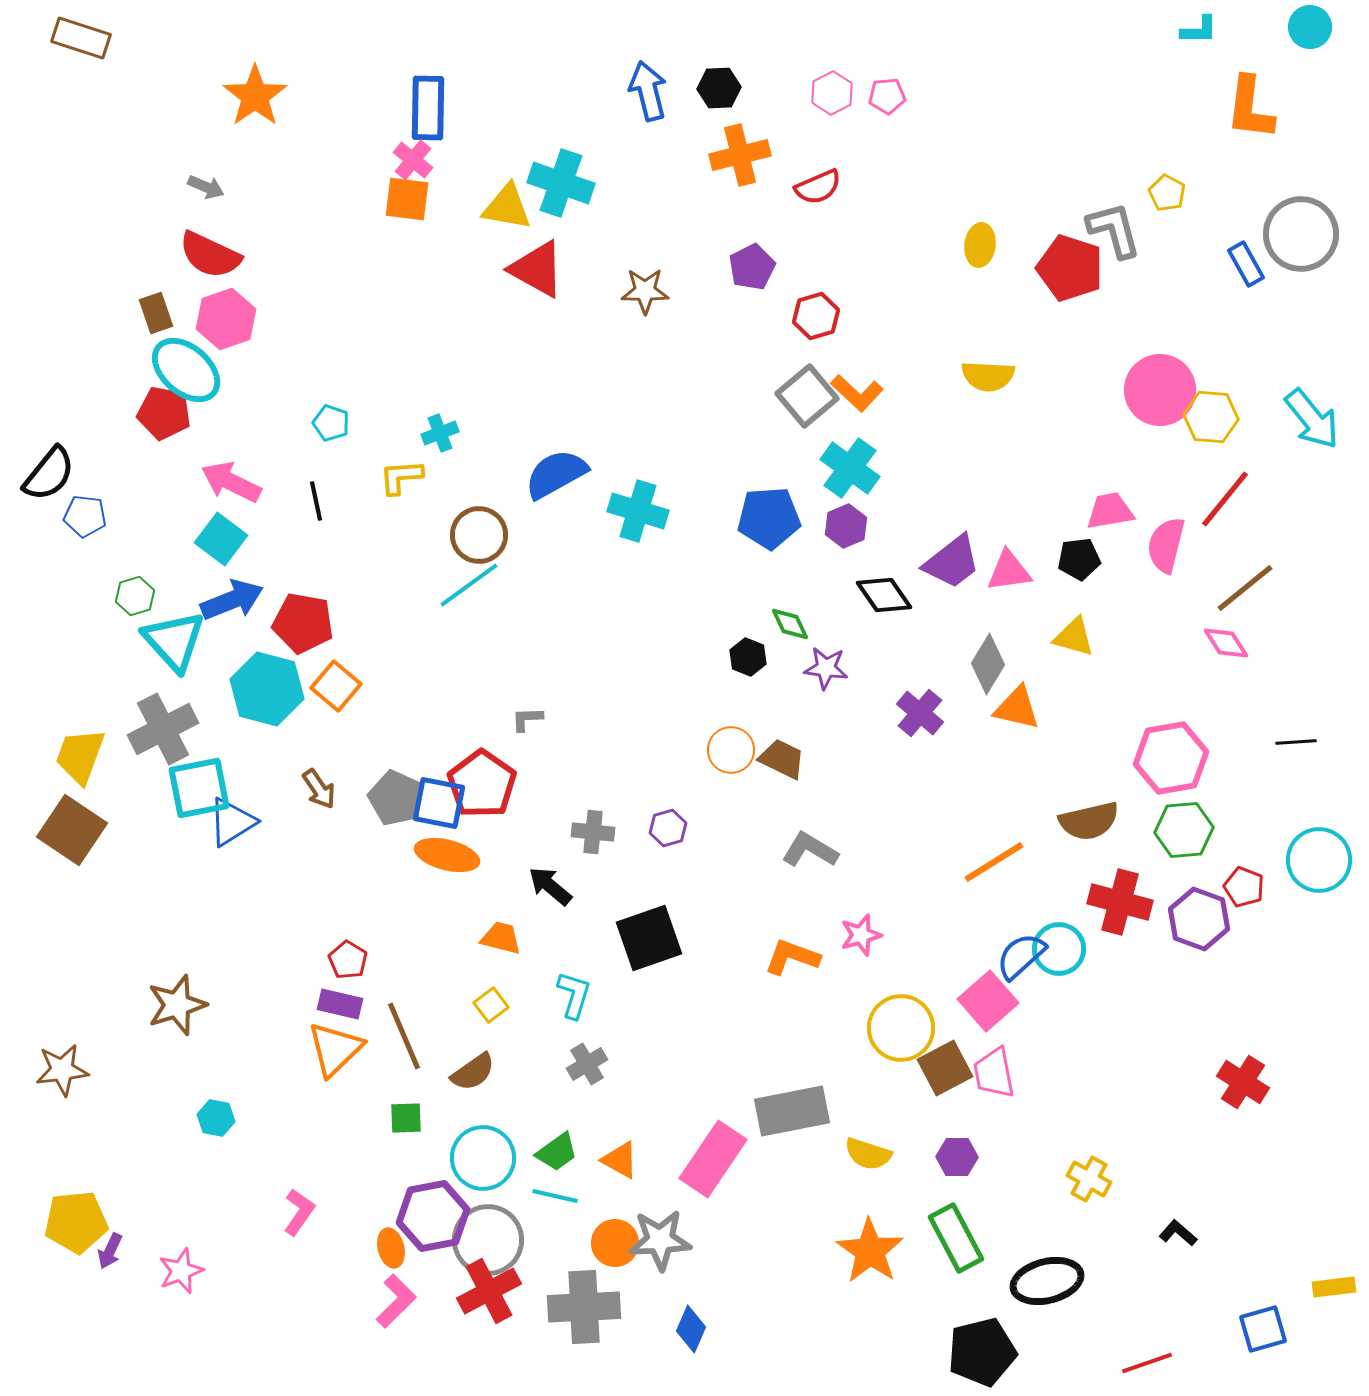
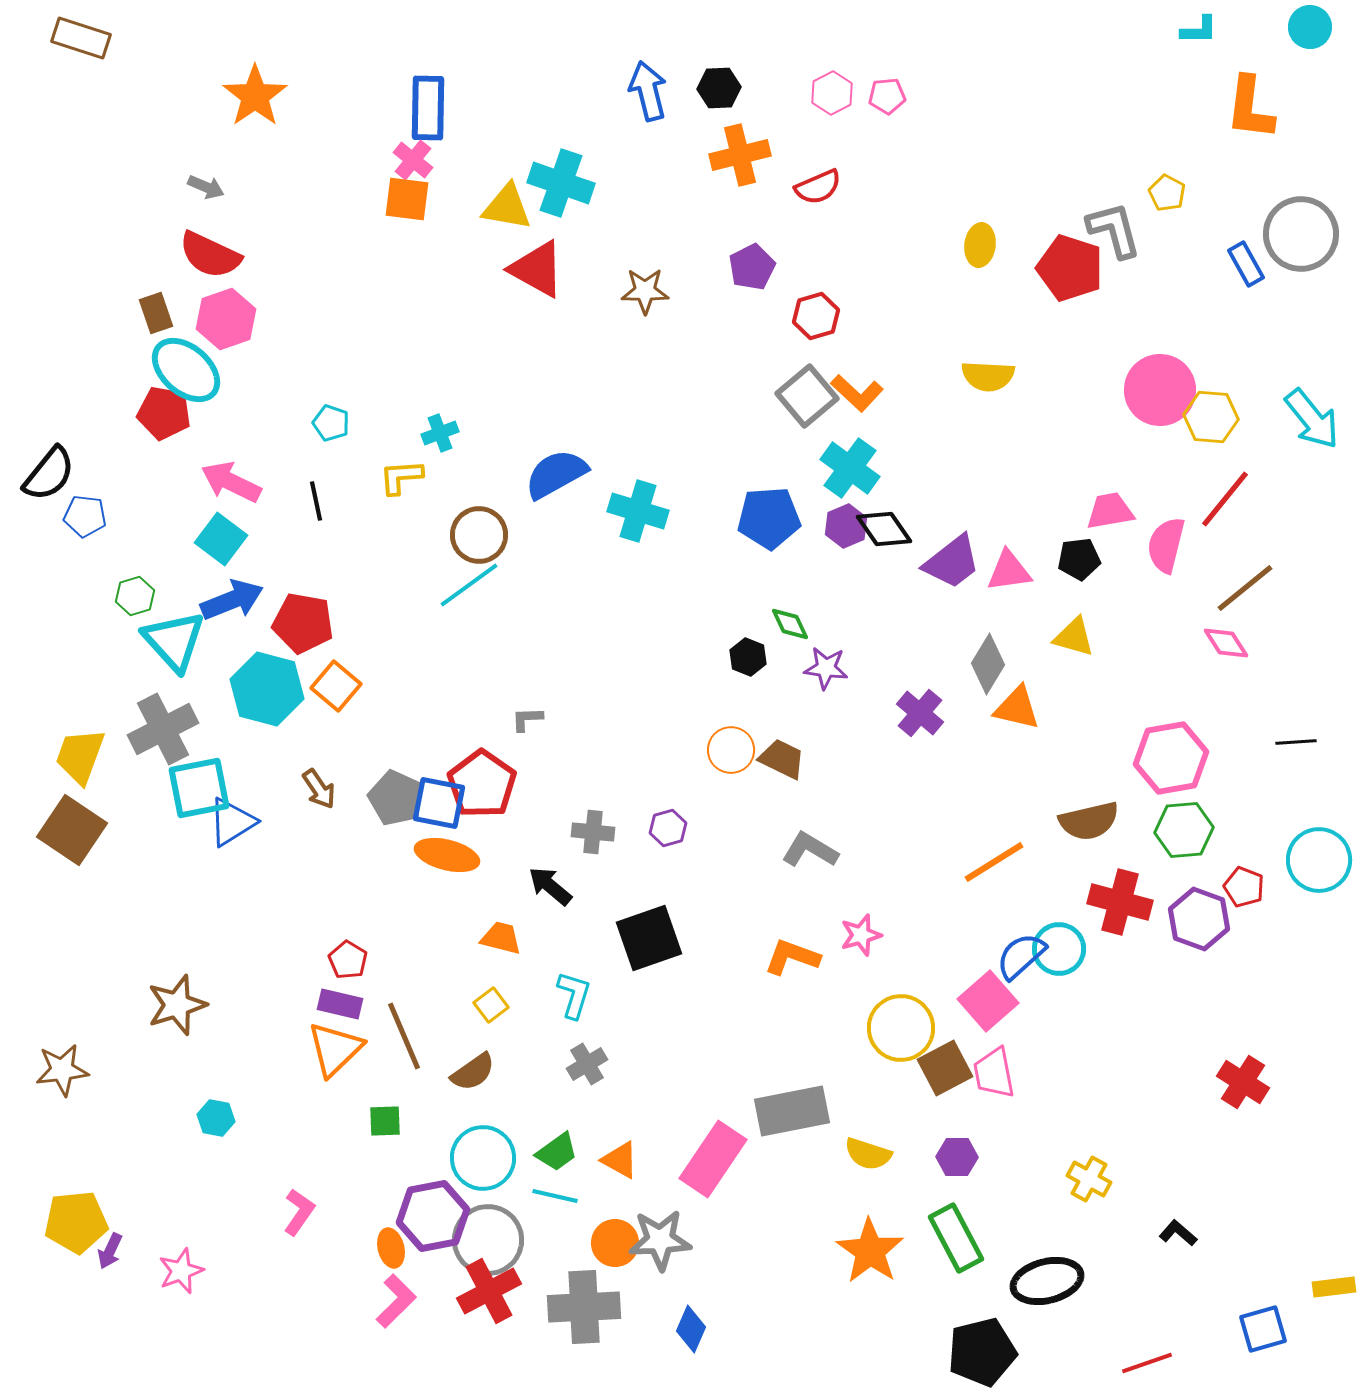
black diamond at (884, 595): moved 66 px up
green square at (406, 1118): moved 21 px left, 3 px down
